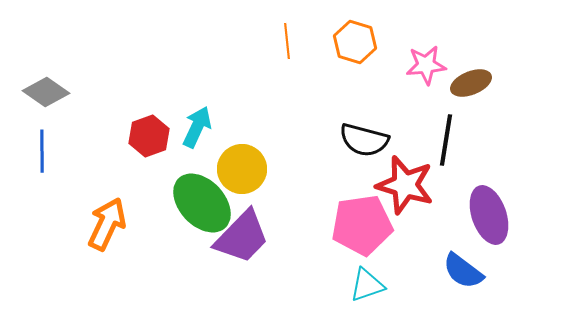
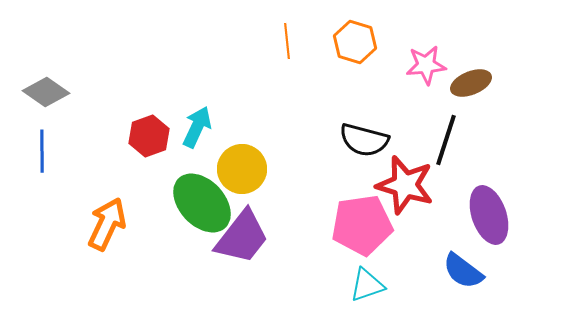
black line: rotated 9 degrees clockwise
purple trapezoid: rotated 6 degrees counterclockwise
